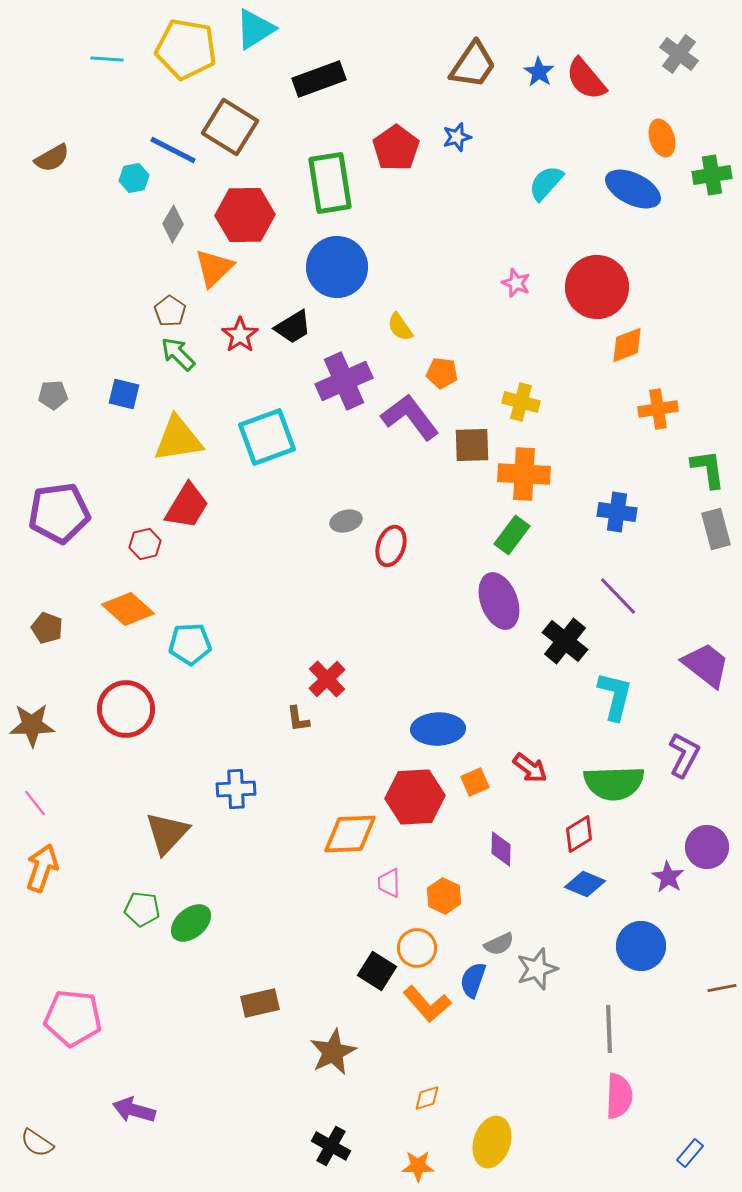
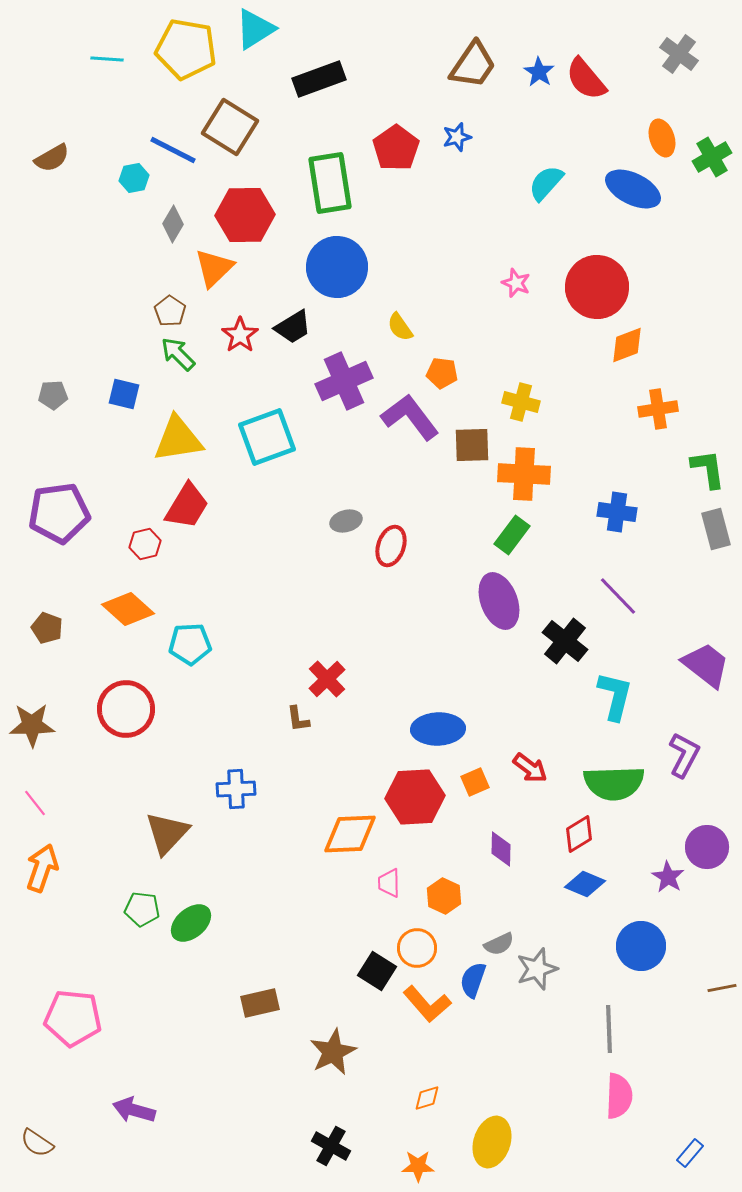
green cross at (712, 175): moved 18 px up; rotated 21 degrees counterclockwise
